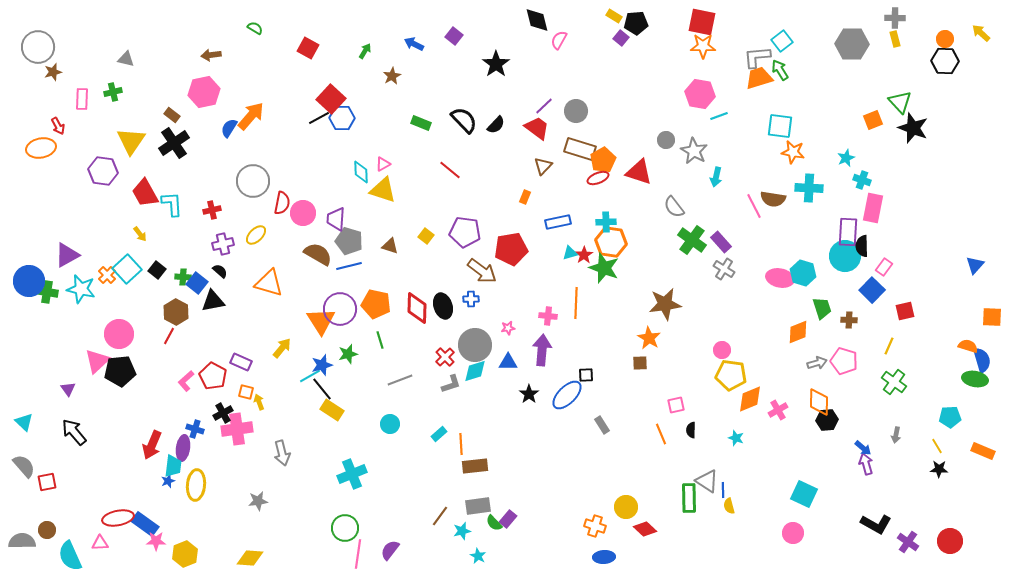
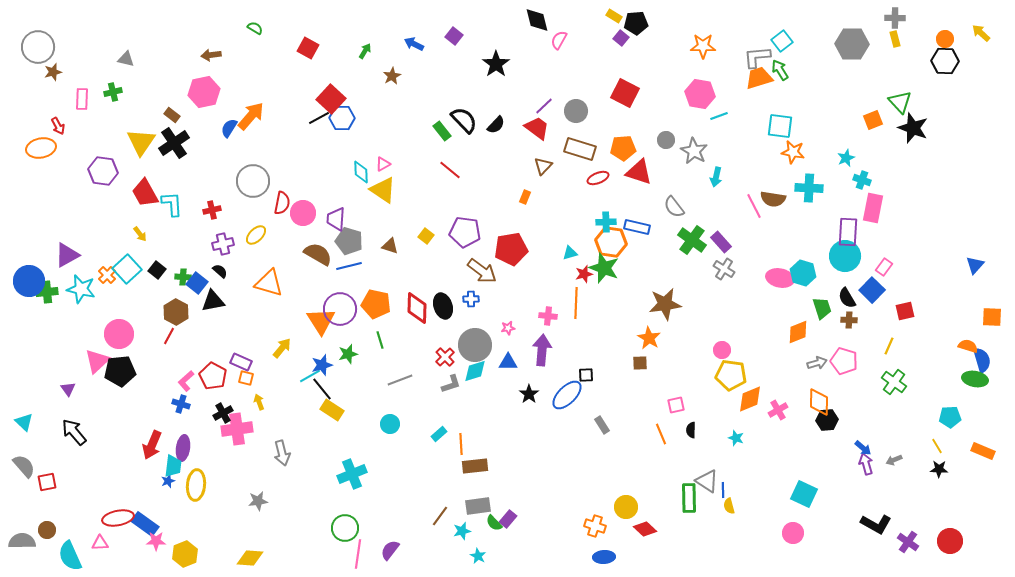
red square at (702, 22): moved 77 px left, 71 px down; rotated 16 degrees clockwise
green rectangle at (421, 123): moved 21 px right, 8 px down; rotated 30 degrees clockwise
yellow triangle at (131, 141): moved 10 px right, 1 px down
orange pentagon at (603, 160): moved 20 px right, 12 px up; rotated 25 degrees clockwise
yellow triangle at (383, 190): rotated 16 degrees clockwise
blue rectangle at (558, 222): moved 79 px right, 5 px down; rotated 25 degrees clockwise
black semicircle at (862, 246): moved 15 px left, 52 px down; rotated 30 degrees counterclockwise
red star at (584, 255): moved 19 px down; rotated 18 degrees clockwise
green cross at (47, 292): rotated 15 degrees counterclockwise
orange square at (246, 392): moved 14 px up
blue cross at (195, 429): moved 14 px left, 25 px up
gray arrow at (896, 435): moved 2 px left, 25 px down; rotated 56 degrees clockwise
